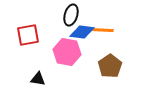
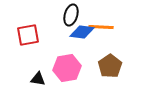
orange line: moved 3 px up
pink hexagon: moved 16 px down; rotated 20 degrees counterclockwise
